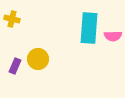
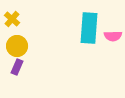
yellow cross: rotated 28 degrees clockwise
yellow circle: moved 21 px left, 13 px up
purple rectangle: moved 2 px right, 1 px down
